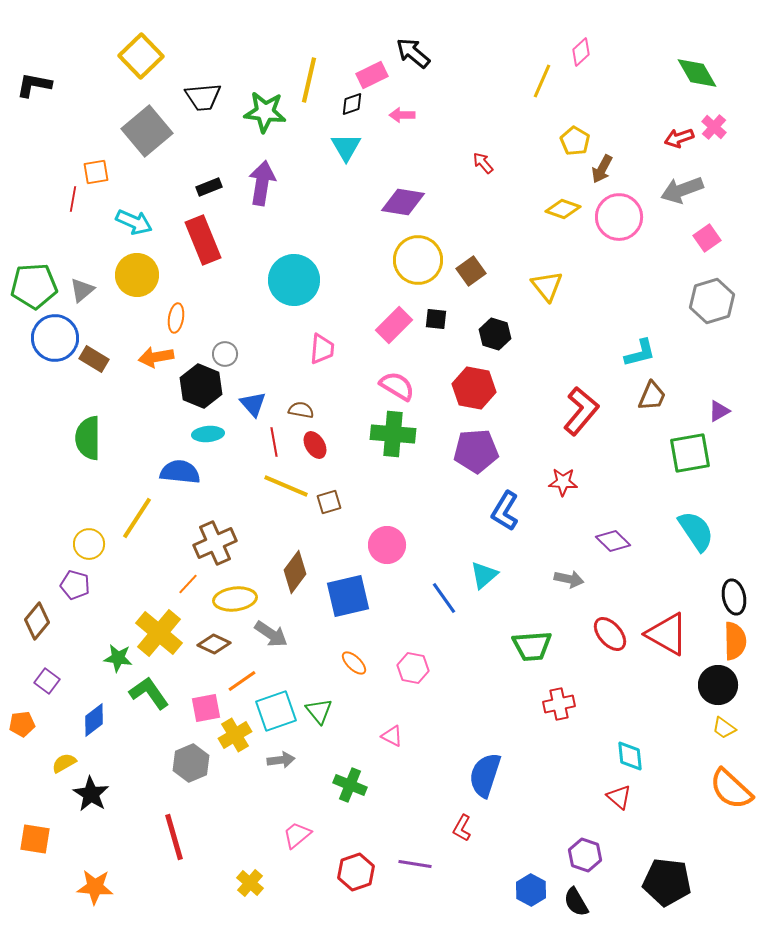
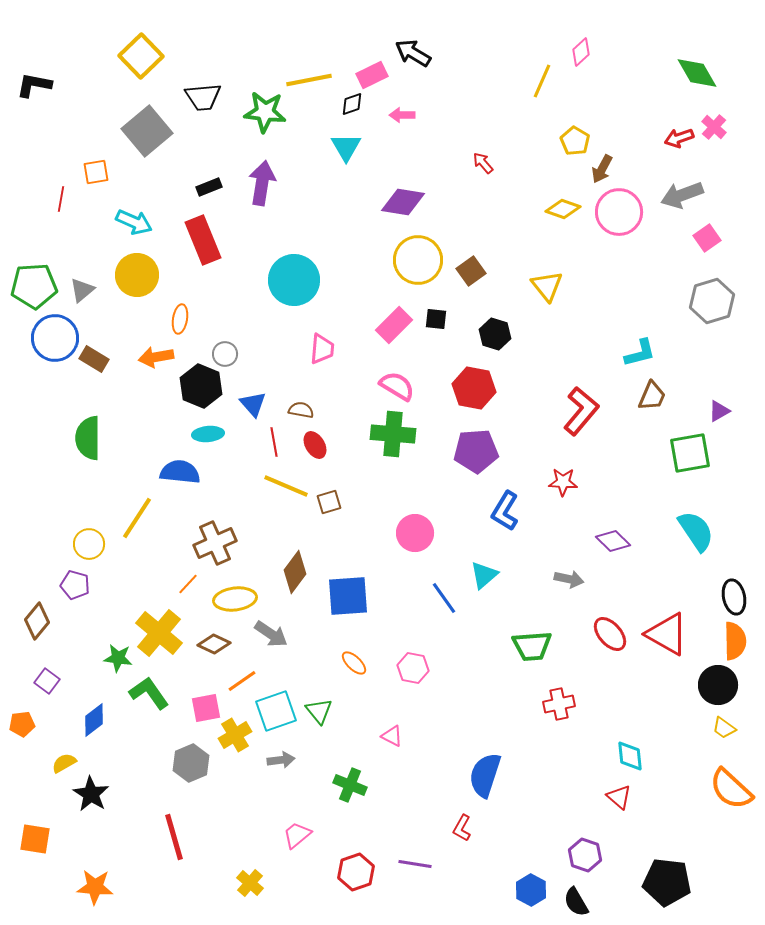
black arrow at (413, 53): rotated 9 degrees counterclockwise
yellow line at (309, 80): rotated 66 degrees clockwise
gray arrow at (682, 190): moved 5 px down
red line at (73, 199): moved 12 px left
pink circle at (619, 217): moved 5 px up
orange ellipse at (176, 318): moved 4 px right, 1 px down
pink circle at (387, 545): moved 28 px right, 12 px up
blue square at (348, 596): rotated 9 degrees clockwise
